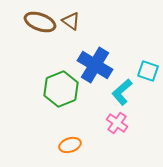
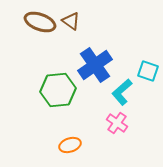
blue cross: rotated 24 degrees clockwise
green hexagon: moved 3 px left, 1 px down; rotated 16 degrees clockwise
